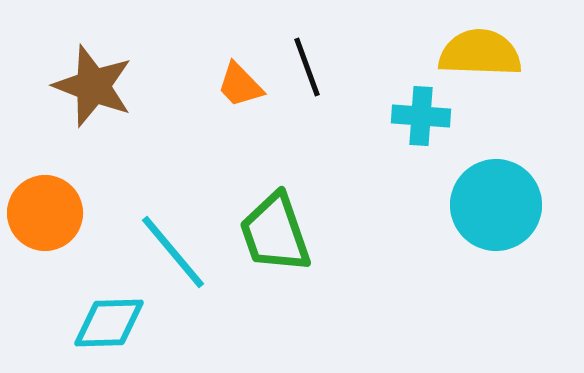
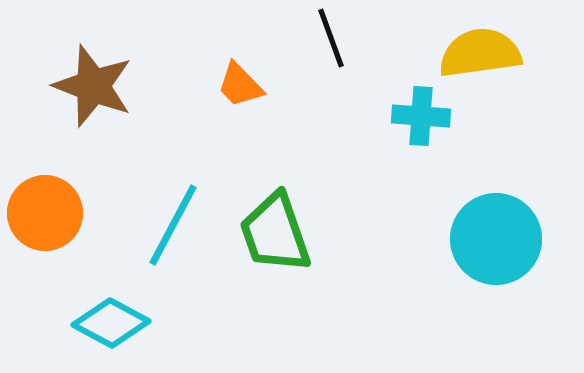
yellow semicircle: rotated 10 degrees counterclockwise
black line: moved 24 px right, 29 px up
cyan circle: moved 34 px down
cyan line: moved 27 px up; rotated 68 degrees clockwise
cyan diamond: moved 2 px right; rotated 30 degrees clockwise
